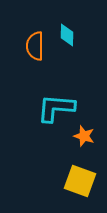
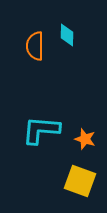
cyan L-shape: moved 15 px left, 22 px down
orange star: moved 1 px right, 3 px down
